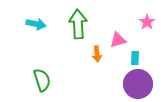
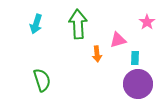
cyan arrow: rotated 96 degrees clockwise
